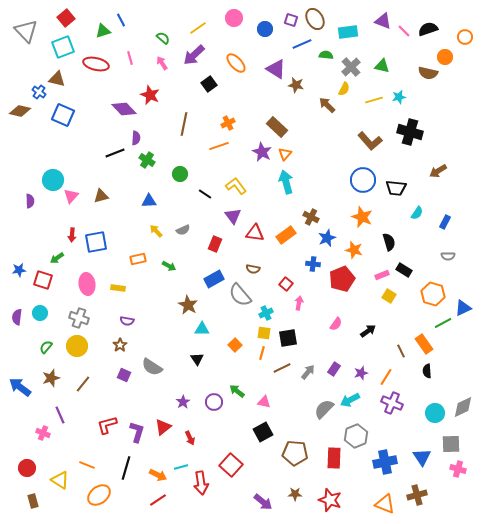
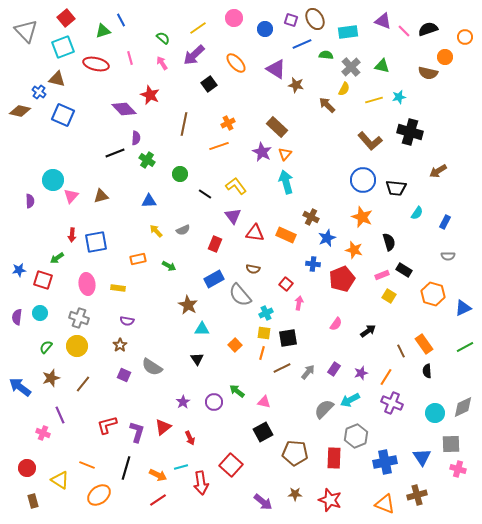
orange rectangle at (286, 235): rotated 60 degrees clockwise
green line at (443, 323): moved 22 px right, 24 px down
